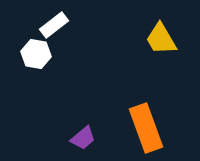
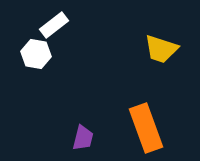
yellow trapezoid: moved 10 px down; rotated 42 degrees counterclockwise
purple trapezoid: rotated 36 degrees counterclockwise
